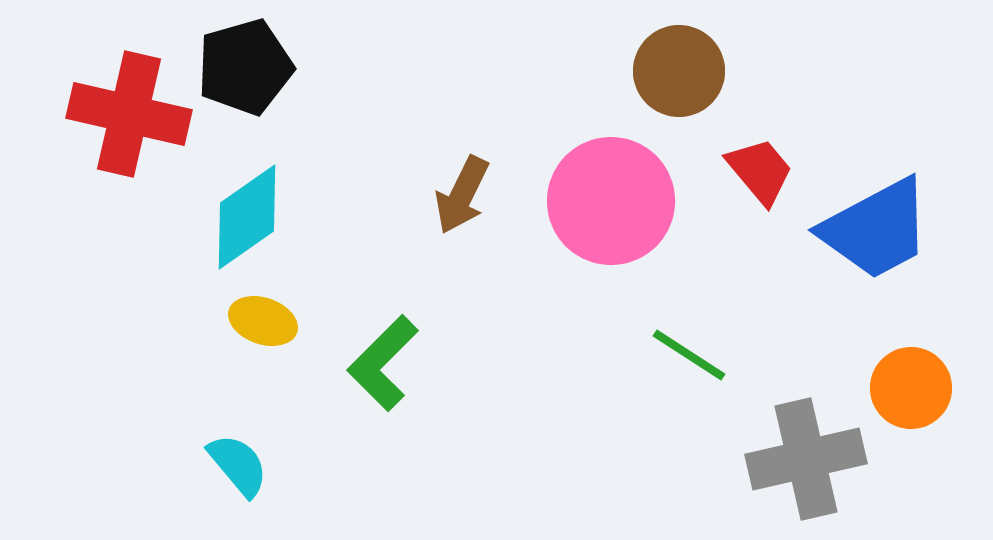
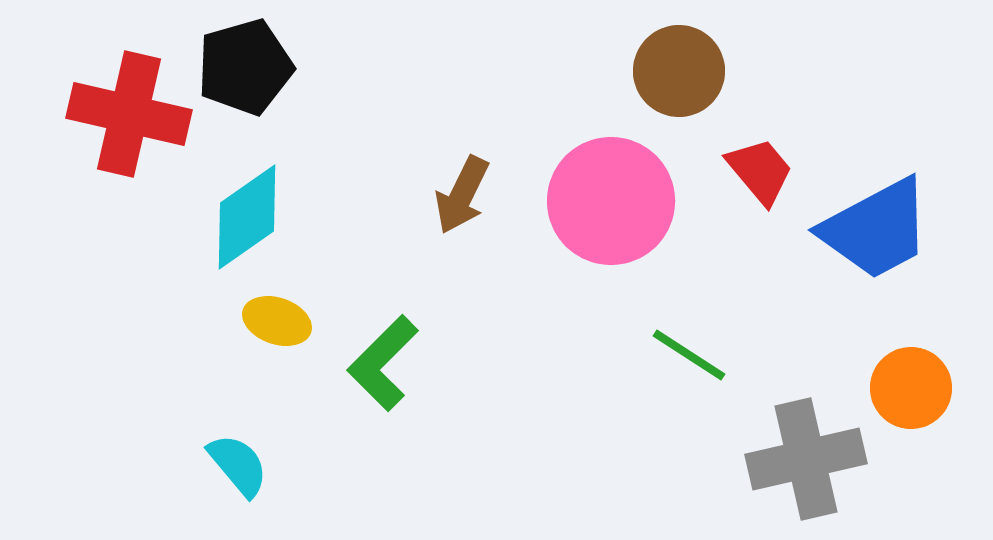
yellow ellipse: moved 14 px right
